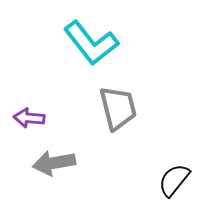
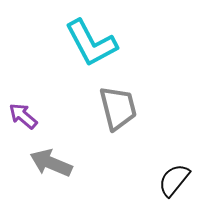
cyan L-shape: rotated 10 degrees clockwise
purple arrow: moved 6 px left, 2 px up; rotated 36 degrees clockwise
gray arrow: moved 3 px left; rotated 33 degrees clockwise
